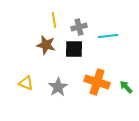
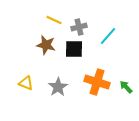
yellow line: rotated 56 degrees counterclockwise
cyan line: rotated 42 degrees counterclockwise
